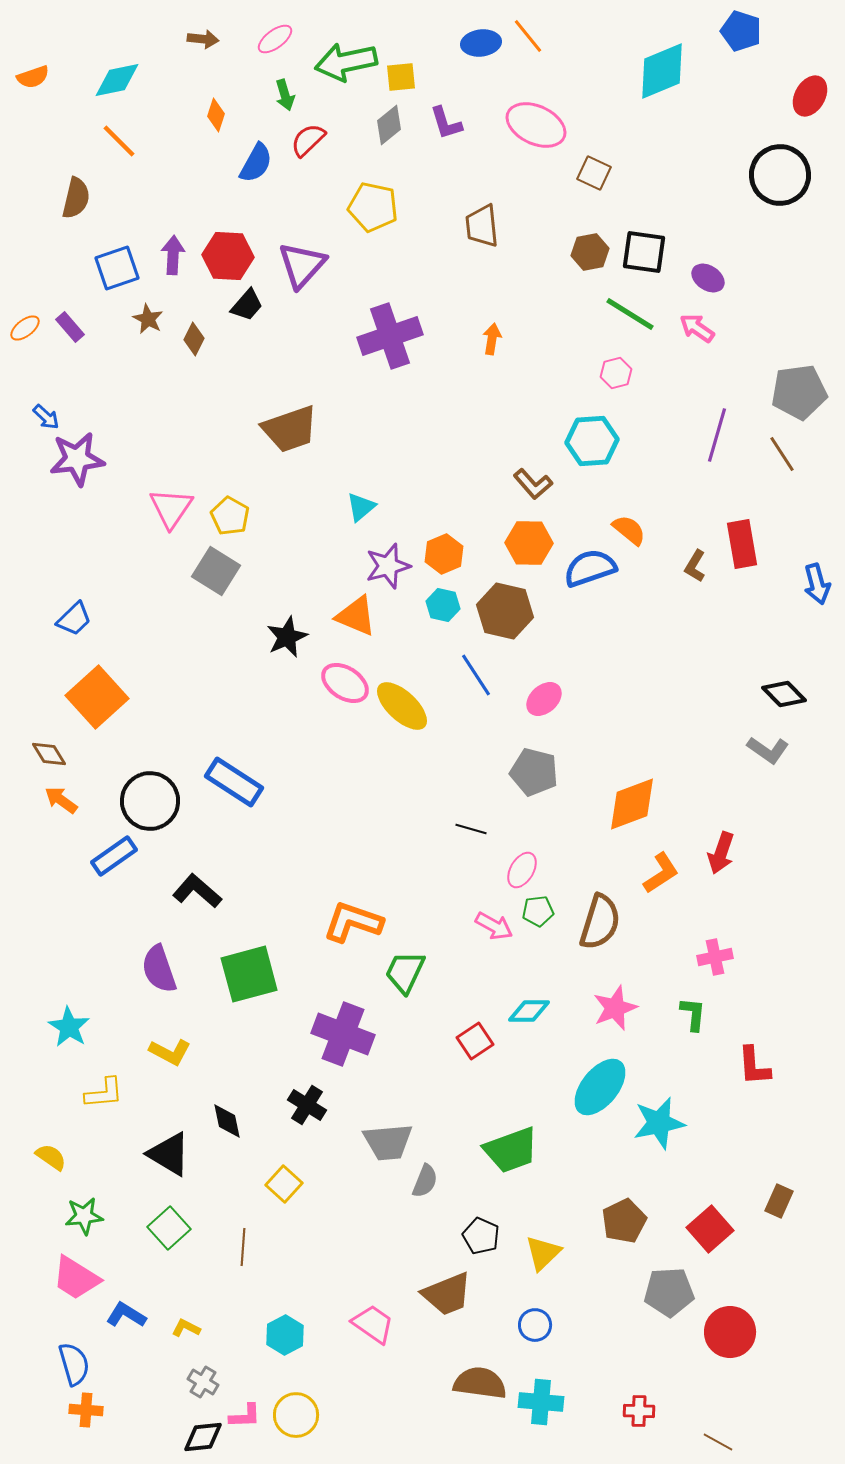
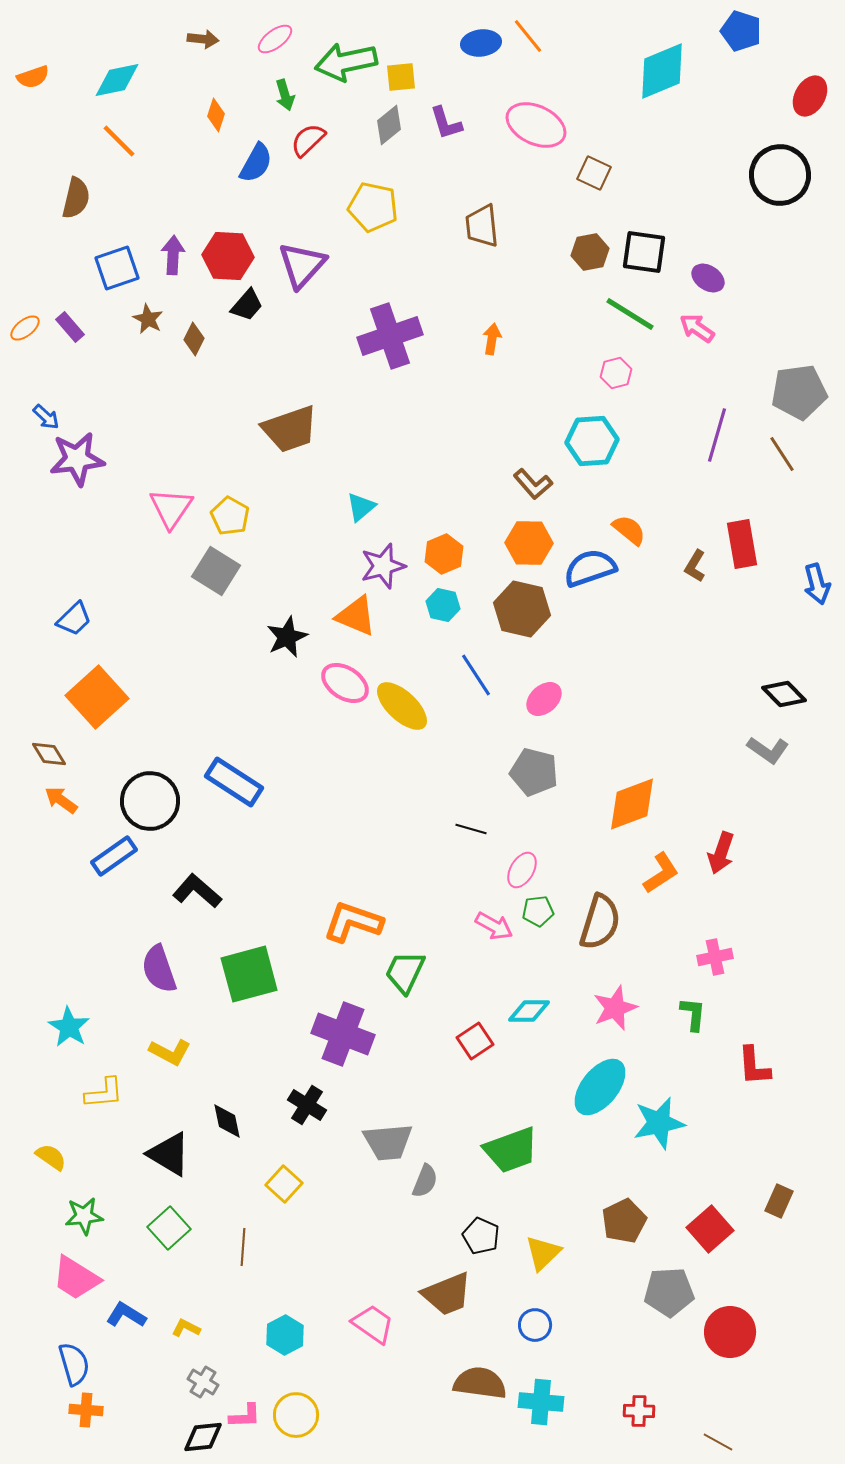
purple star at (388, 566): moved 5 px left
brown hexagon at (505, 611): moved 17 px right, 2 px up
